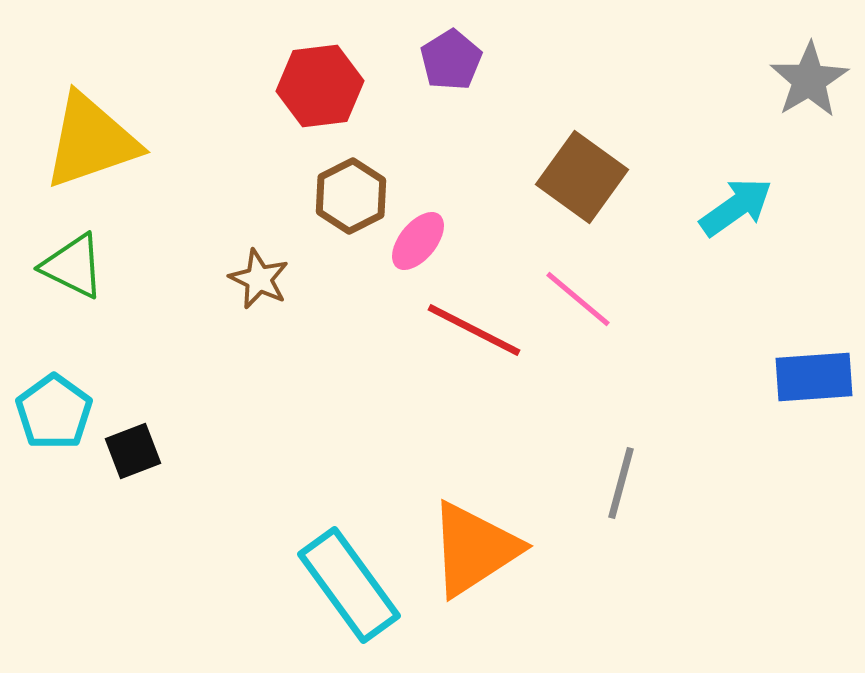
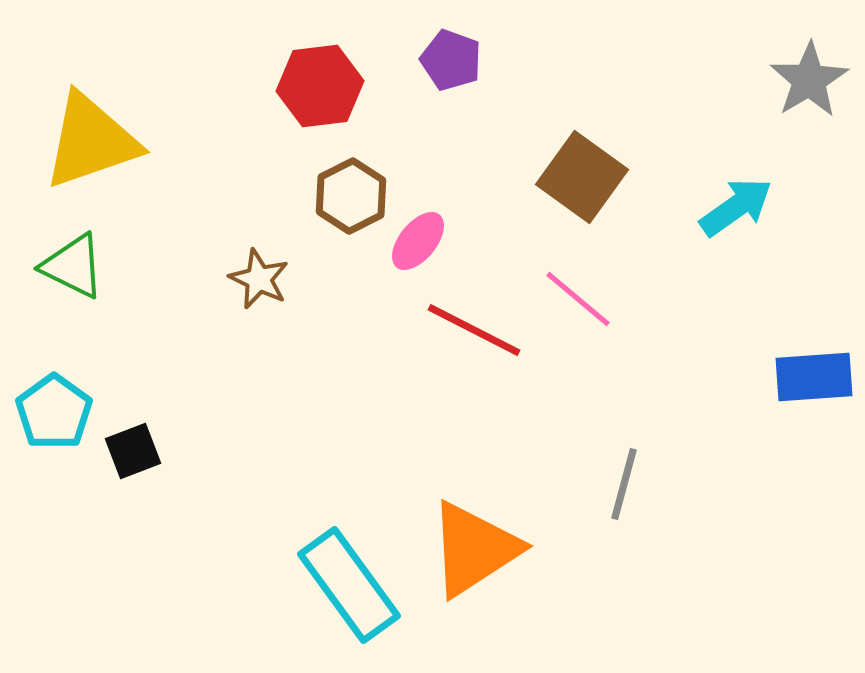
purple pentagon: rotated 20 degrees counterclockwise
gray line: moved 3 px right, 1 px down
